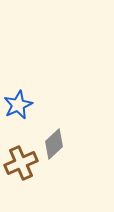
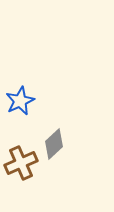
blue star: moved 2 px right, 4 px up
